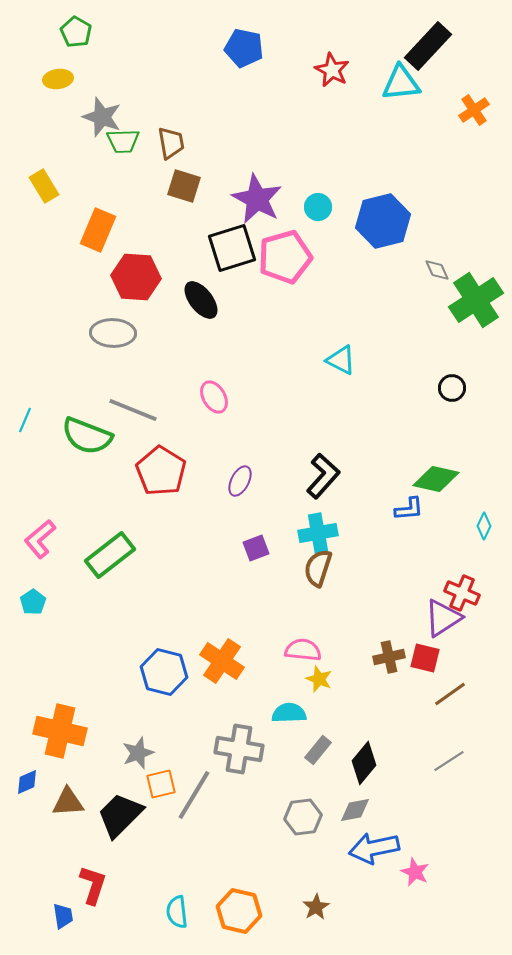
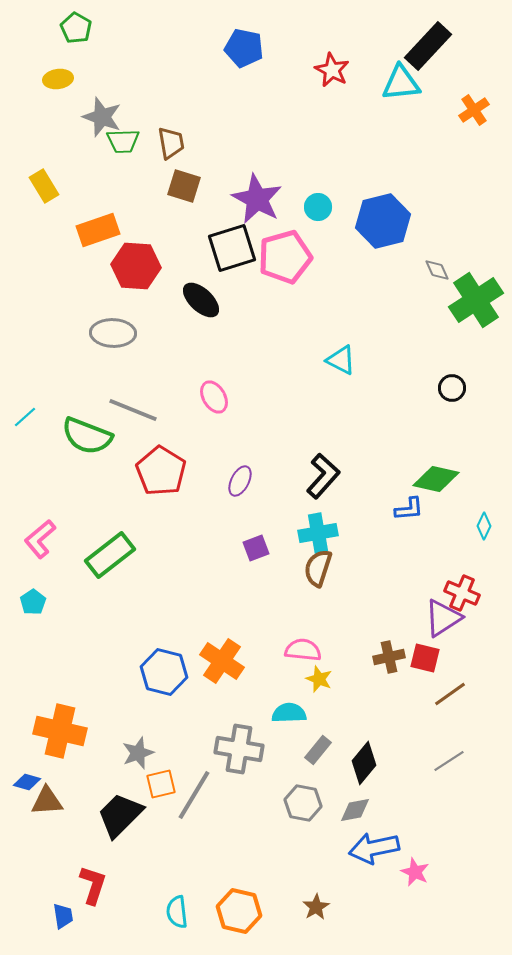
green pentagon at (76, 32): moved 4 px up
orange rectangle at (98, 230): rotated 48 degrees clockwise
red hexagon at (136, 277): moved 11 px up
black ellipse at (201, 300): rotated 9 degrees counterclockwise
cyan line at (25, 420): moved 3 px up; rotated 25 degrees clockwise
blue diamond at (27, 782): rotated 40 degrees clockwise
brown triangle at (68, 802): moved 21 px left, 1 px up
gray hexagon at (303, 817): moved 14 px up; rotated 18 degrees clockwise
